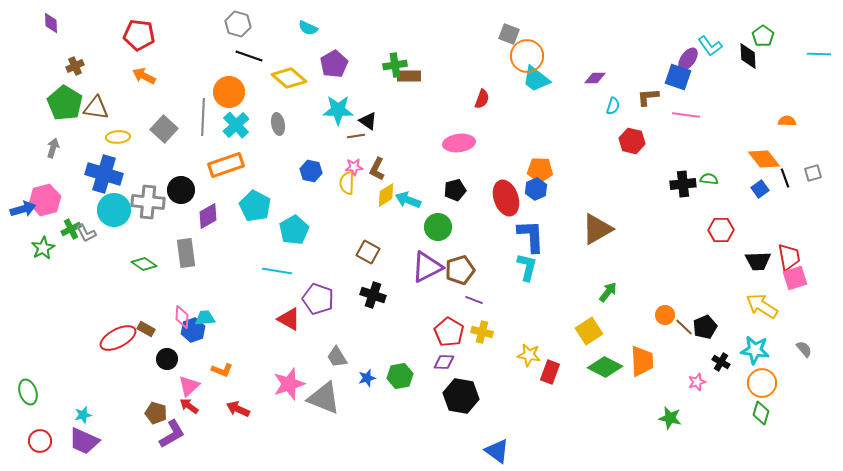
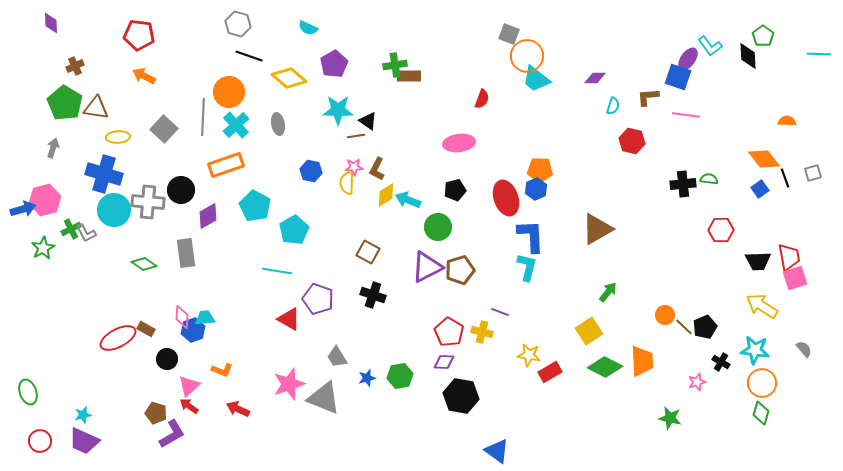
purple line at (474, 300): moved 26 px right, 12 px down
red rectangle at (550, 372): rotated 40 degrees clockwise
